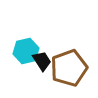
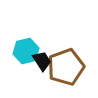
brown pentagon: moved 3 px left, 1 px up
